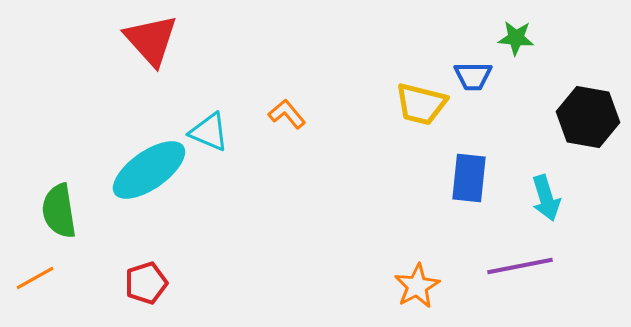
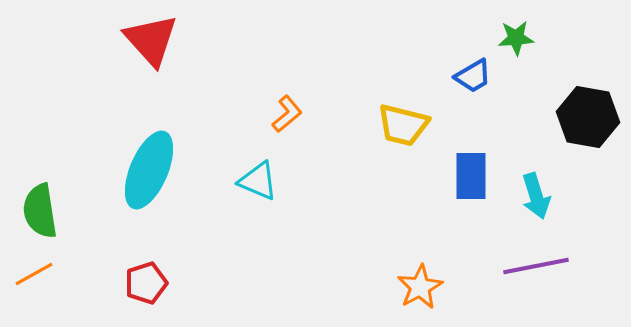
green star: rotated 9 degrees counterclockwise
blue trapezoid: rotated 30 degrees counterclockwise
yellow trapezoid: moved 18 px left, 21 px down
orange L-shape: rotated 90 degrees clockwise
cyan triangle: moved 49 px right, 49 px down
cyan ellipse: rotated 32 degrees counterclockwise
blue rectangle: moved 2 px right, 2 px up; rotated 6 degrees counterclockwise
cyan arrow: moved 10 px left, 2 px up
green semicircle: moved 19 px left
purple line: moved 16 px right
orange line: moved 1 px left, 4 px up
orange star: moved 3 px right, 1 px down
